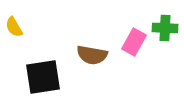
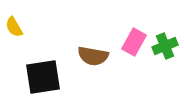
green cross: moved 18 px down; rotated 25 degrees counterclockwise
brown semicircle: moved 1 px right, 1 px down
